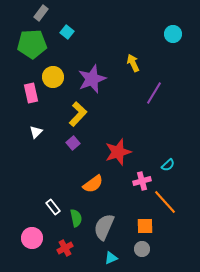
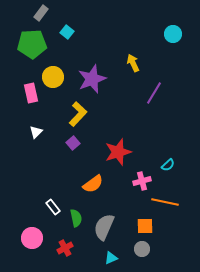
orange line: rotated 36 degrees counterclockwise
